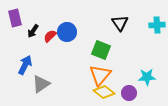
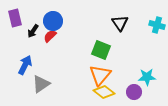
cyan cross: rotated 21 degrees clockwise
blue circle: moved 14 px left, 11 px up
purple circle: moved 5 px right, 1 px up
